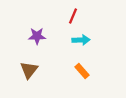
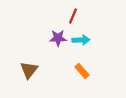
purple star: moved 21 px right, 2 px down
